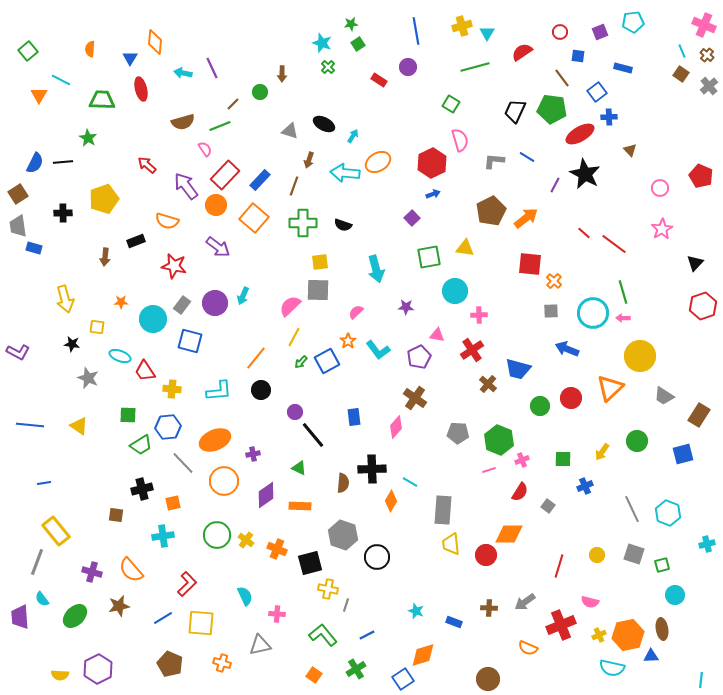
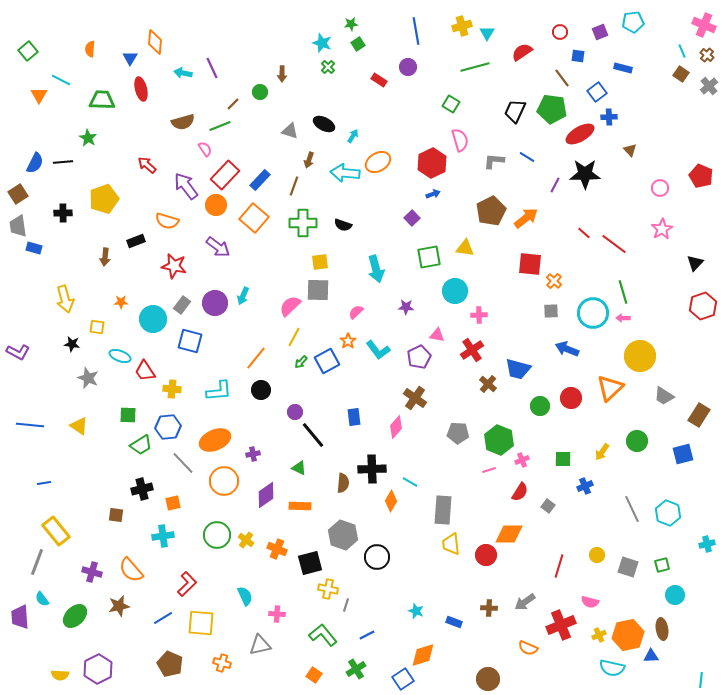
black star at (585, 174): rotated 28 degrees counterclockwise
gray square at (634, 554): moved 6 px left, 13 px down
